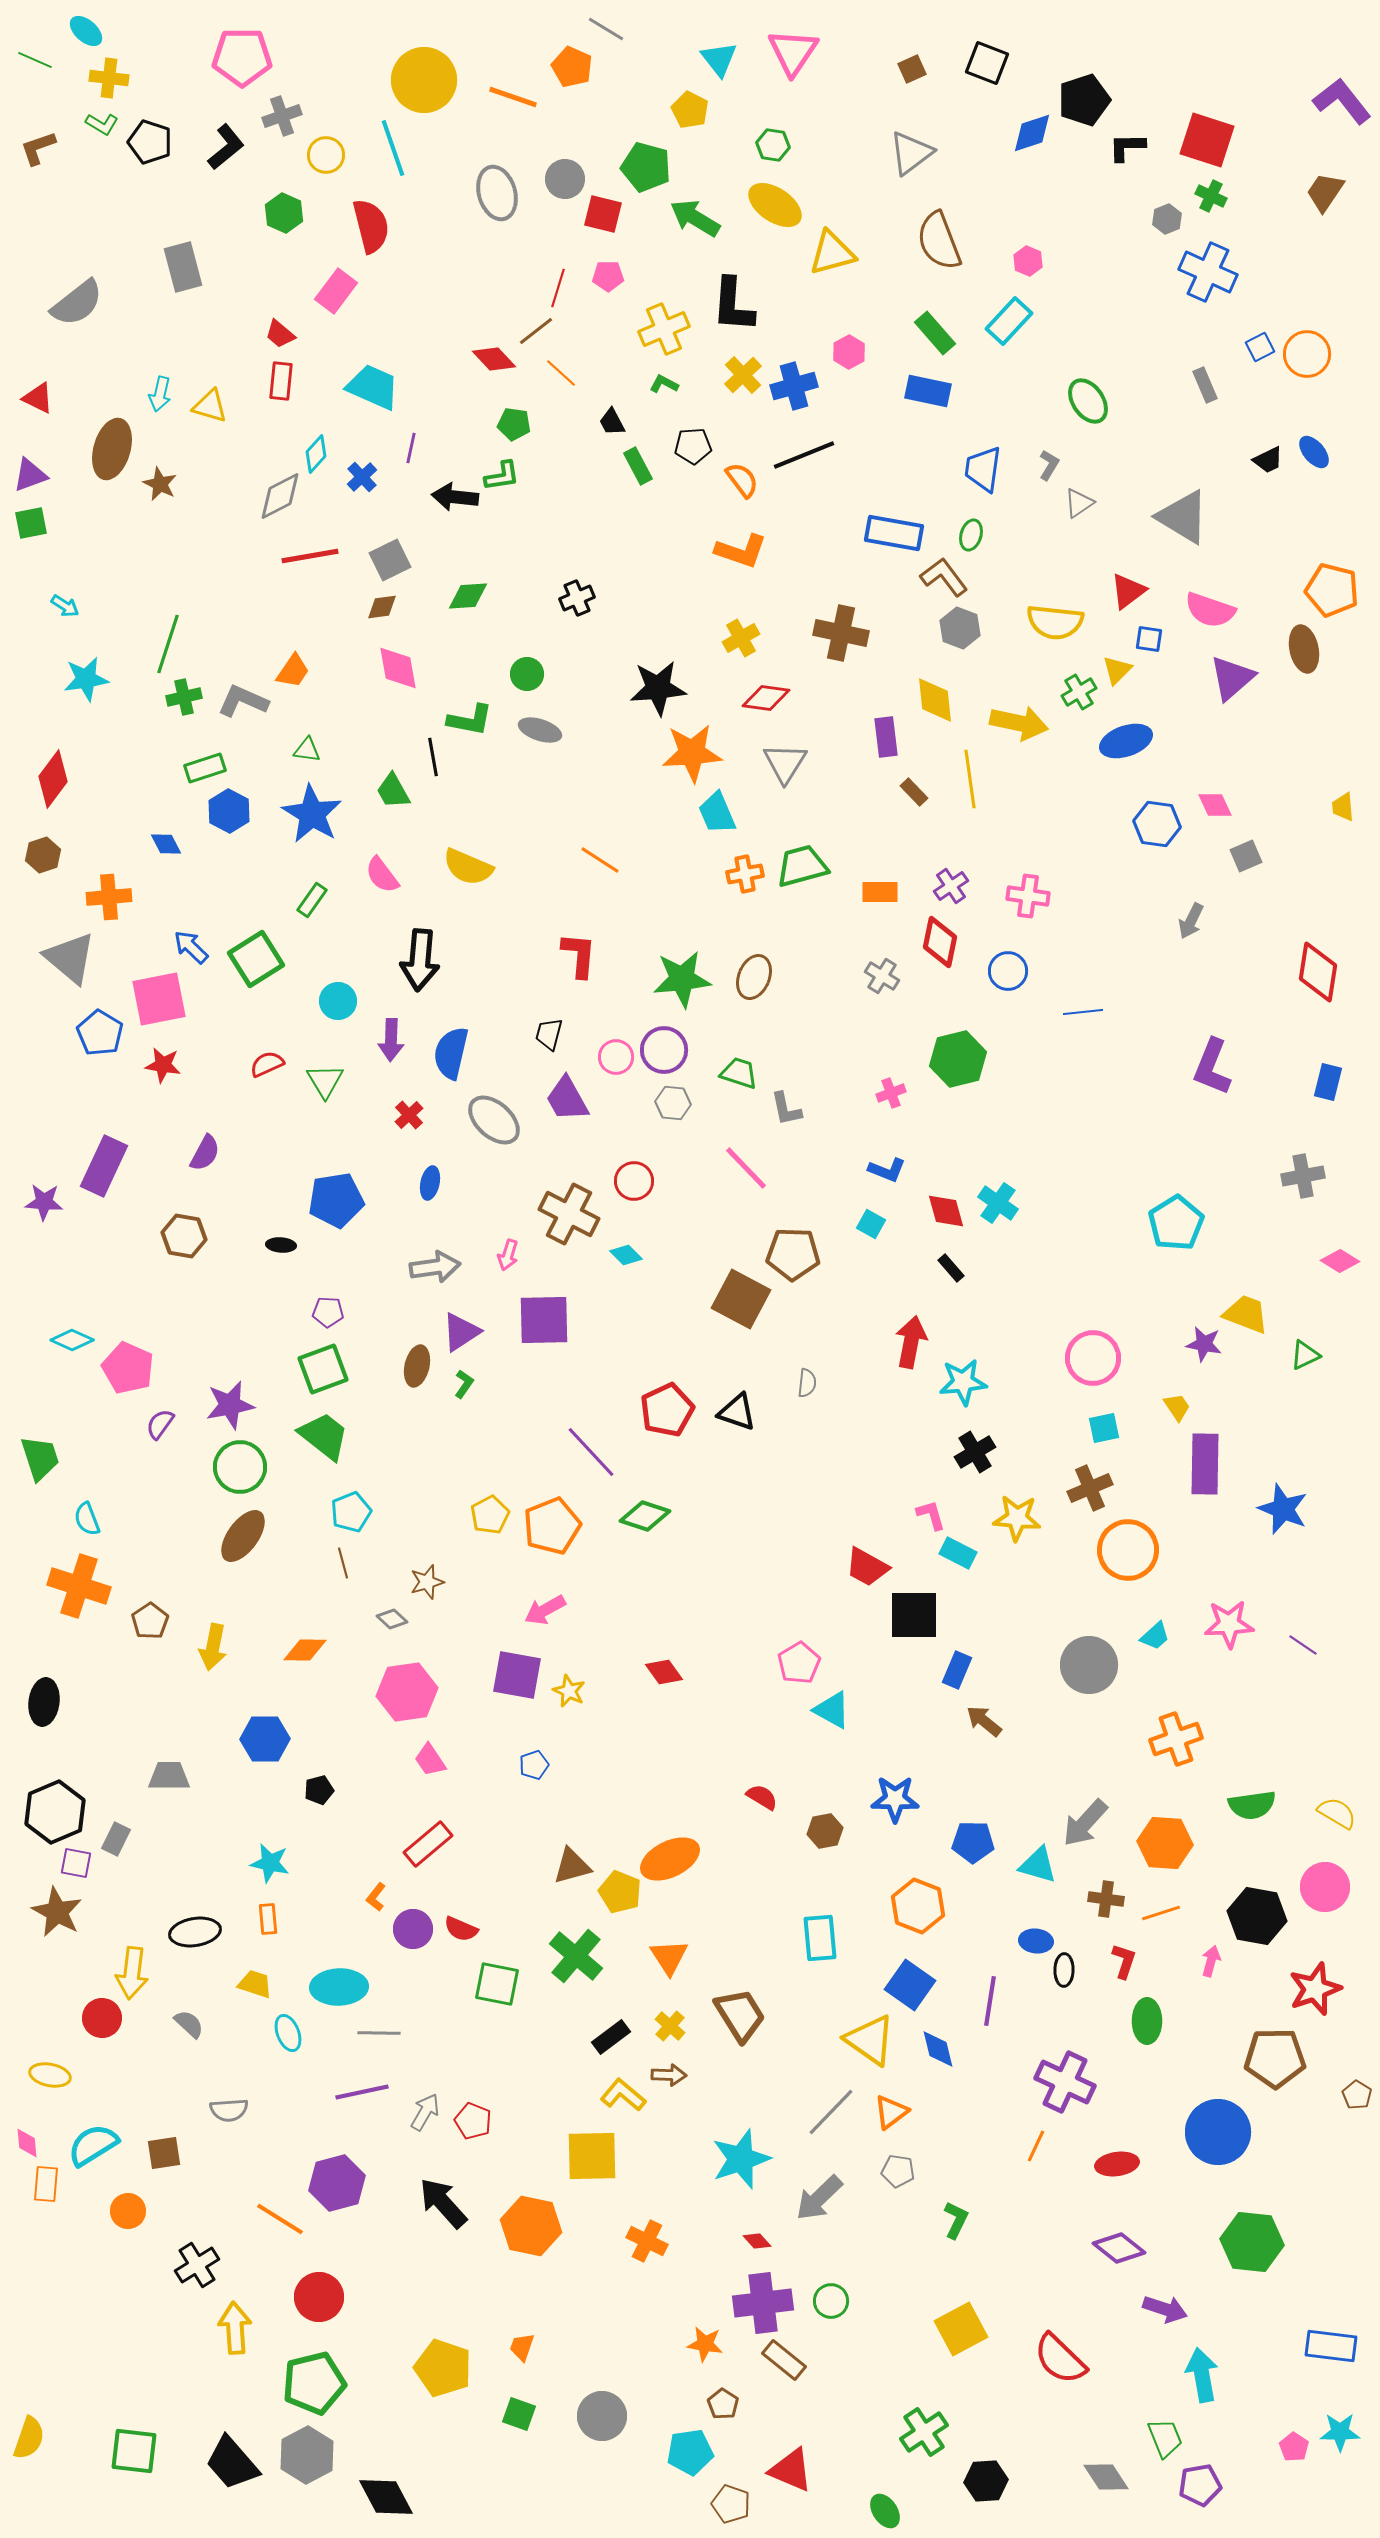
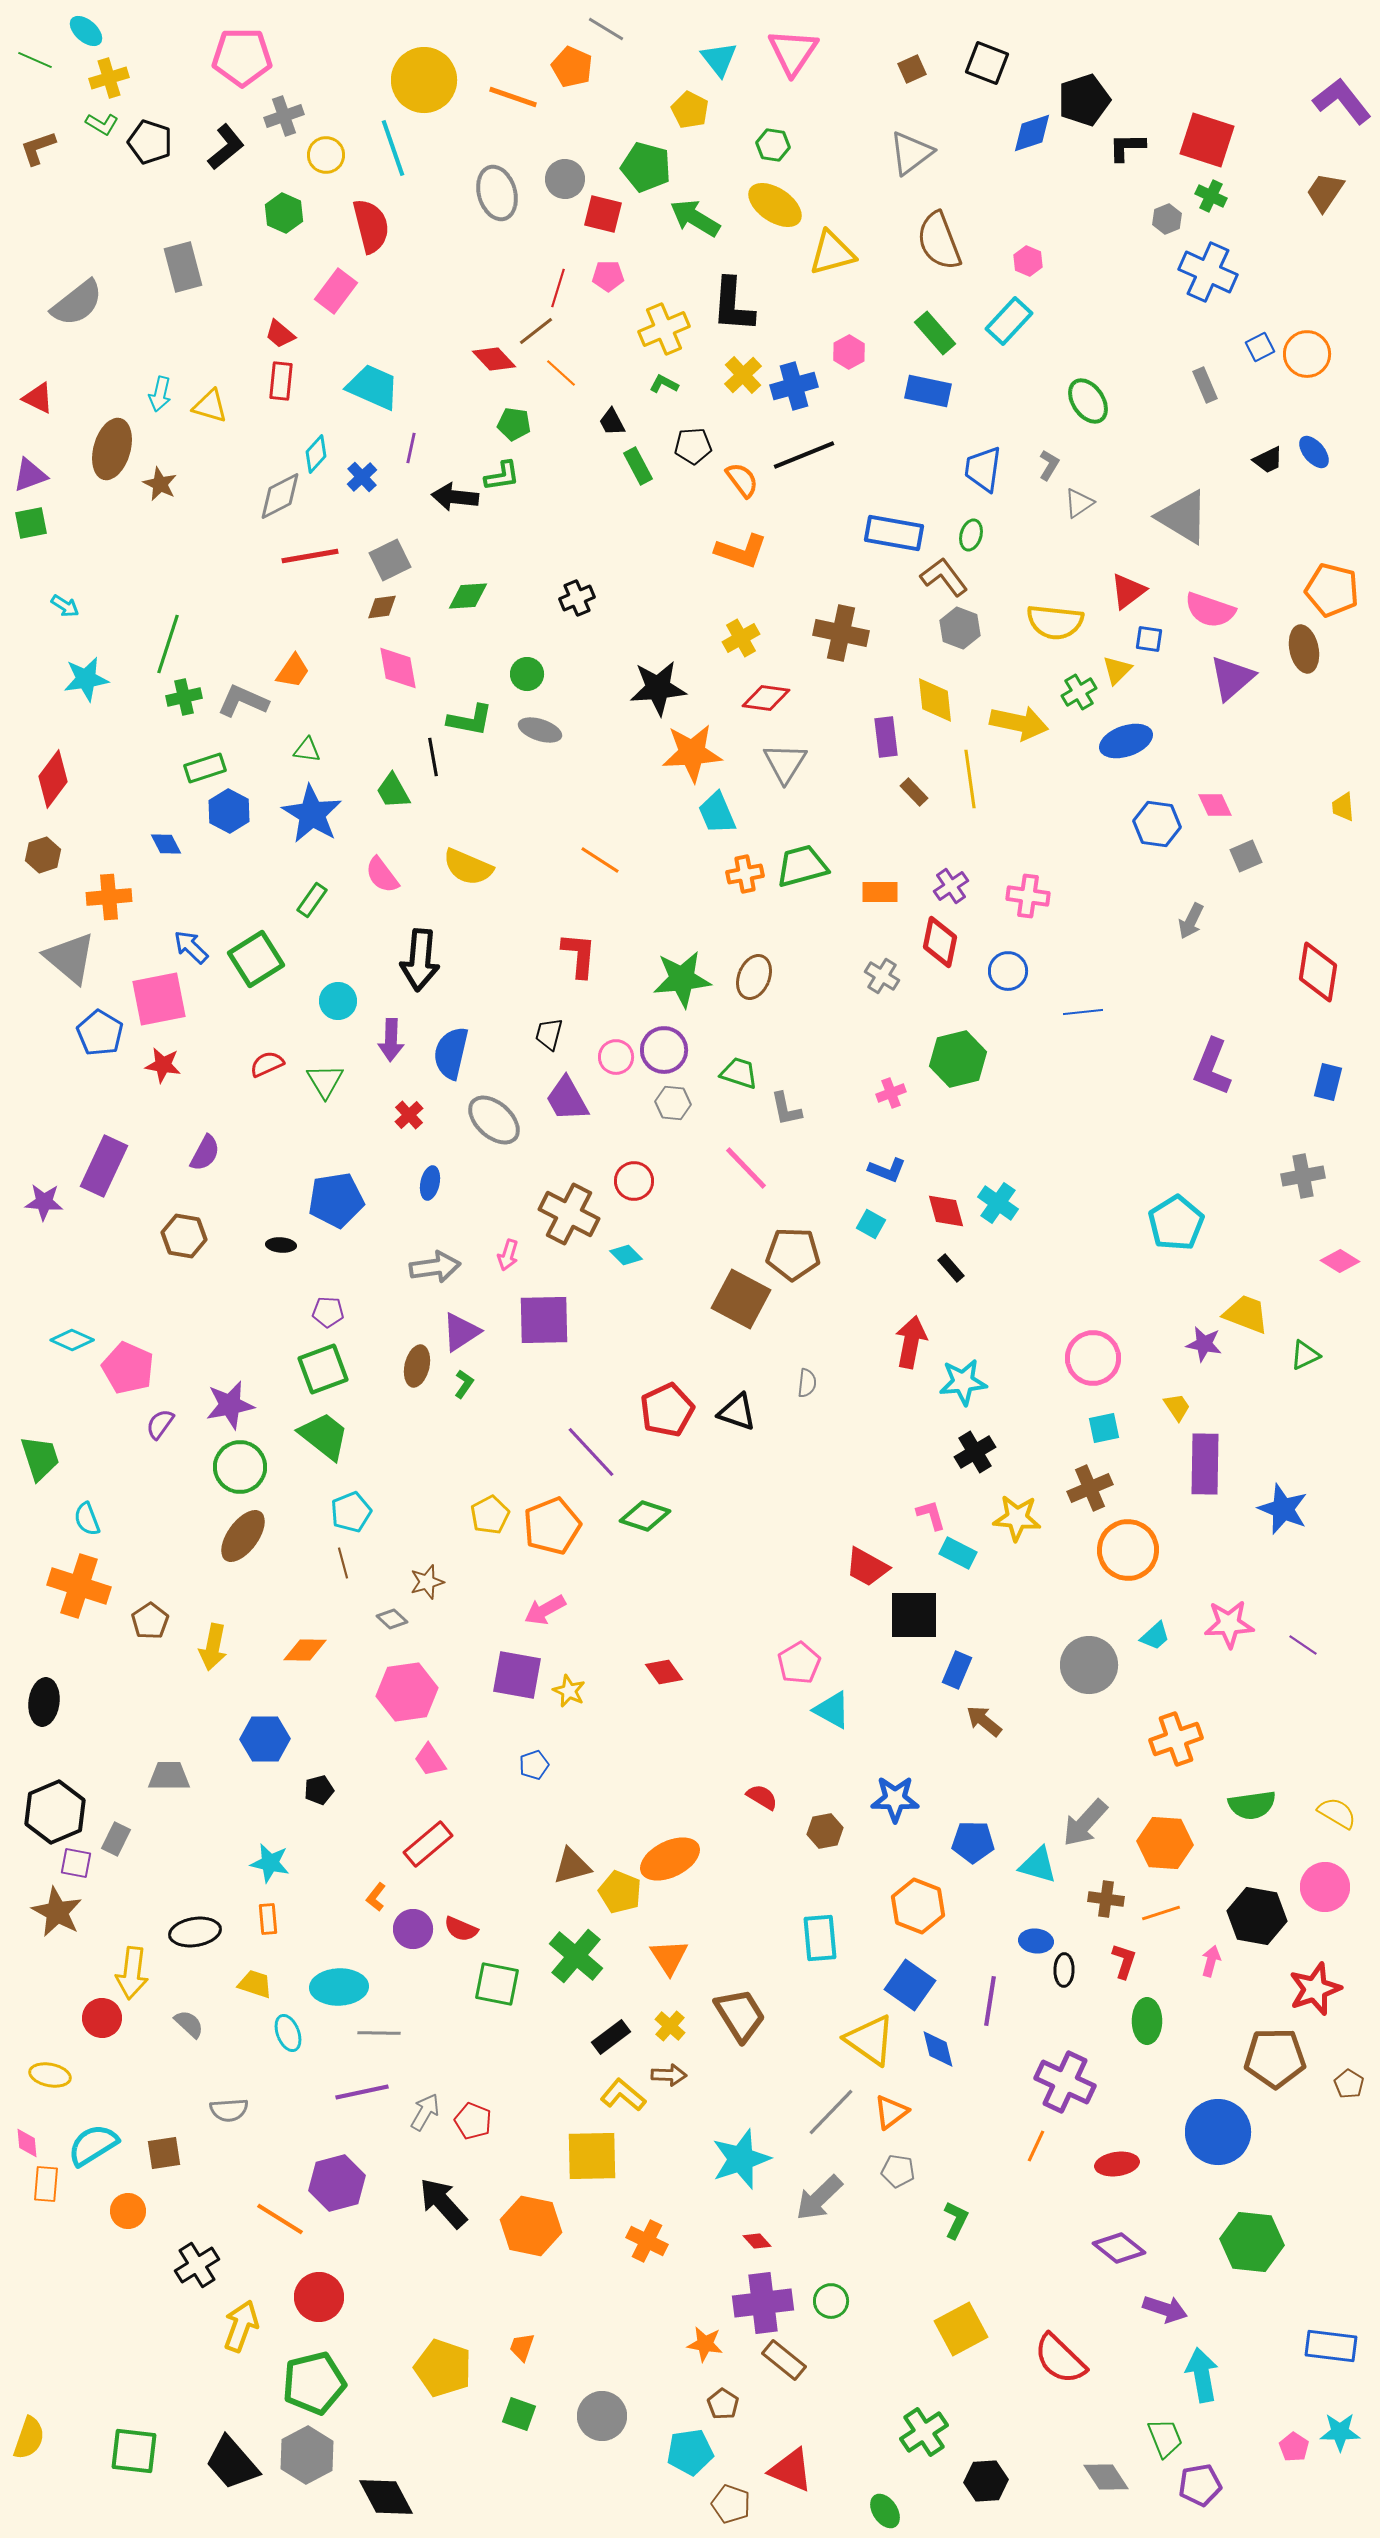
yellow cross at (109, 78): rotated 24 degrees counterclockwise
gray cross at (282, 116): moved 2 px right
brown pentagon at (1357, 2095): moved 8 px left, 11 px up
yellow arrow at (235, 2328): moved 6 px right, 2 px up; rotated 24 degrees clockwise
